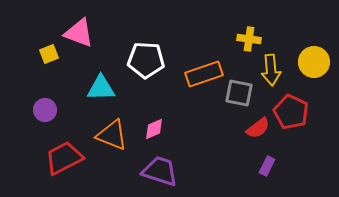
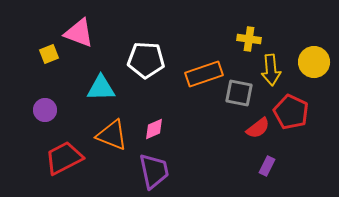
purple trapezoid: moved 6 px left; rotated 60 degrees clockwise
